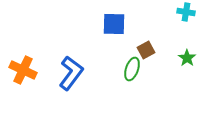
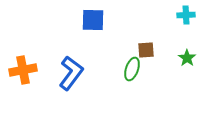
cyan cross: moved 3 px down; rotated 12 degrees counterclockwise
blue square: moved 21 px left, 4 px up
brown square: rotated 24 degrees clockwise
orange cross: rotated 36 degrees counterclockwise
